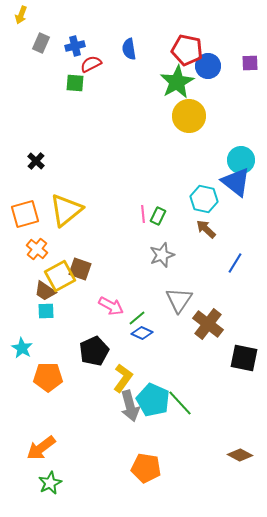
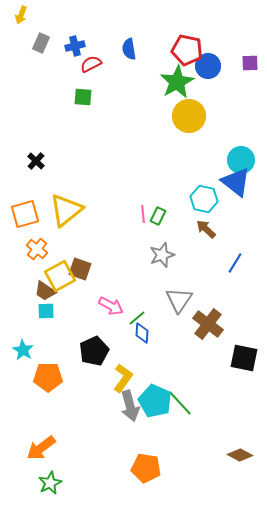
green square at (75, 83): moved 8 px right, 14 px down
blue diamond at (142, 333): rotated 70 degrees clockwise
cyan star at (22, 348): moved 1 px right, 2 px down
cyan pentagon at (153, 400): moved 2 px right, 1 px down
